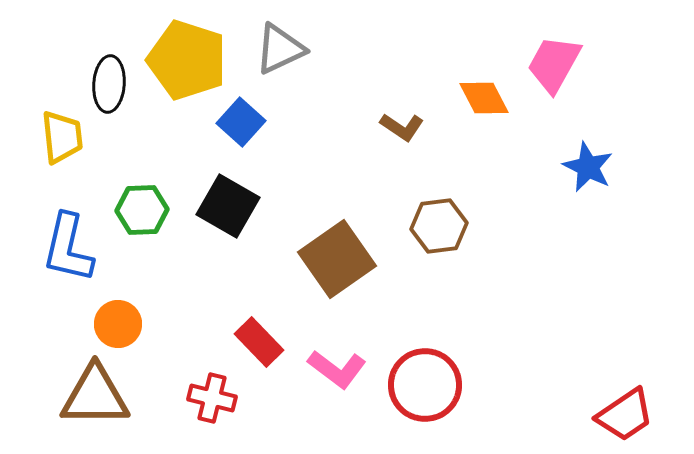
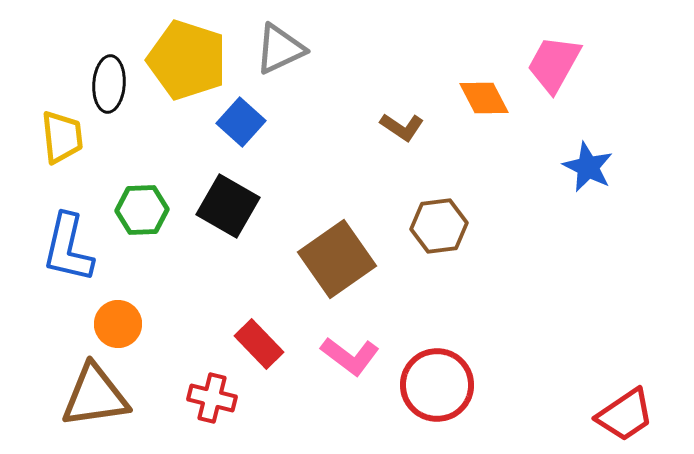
red rectangle: moved 2 px down
pink L-shape: moved 13 px right, 13 px up
red circle: moved 12 px right
brown triangle: rotated 8 degrees counterclockwise
